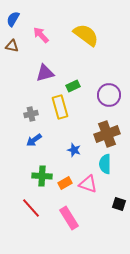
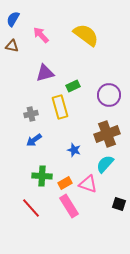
cyan semicircle: rotated 42 degrees clockwise
pink rectangle: moved 12 px up
